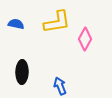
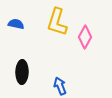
yellow L-shape: rotated 116 degrees clockwise
pink diamond: moved 2 px up
